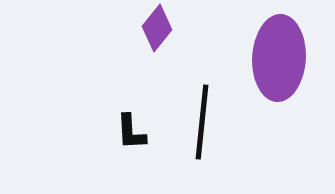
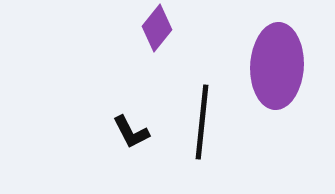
purple ellipse: moved 2 px left, 8 px down
black L-shape: rotated 24 degrees counterclockwise
